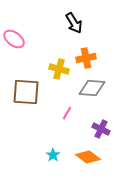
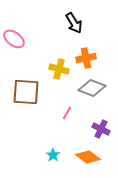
gray diamond: rotated 16 degrees clockwise
